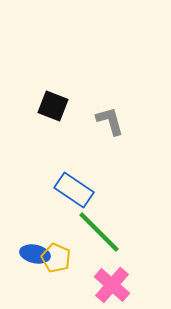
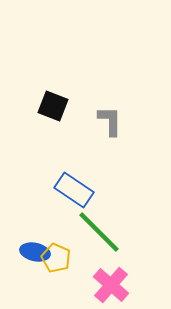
gray L-shape: rotated 16 degrees clockwise
blue ellipse: moved 2 px up
pink cross: moved 1 px left
